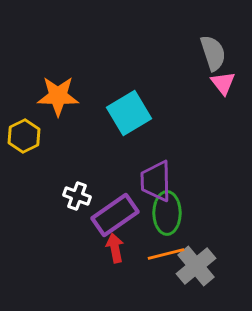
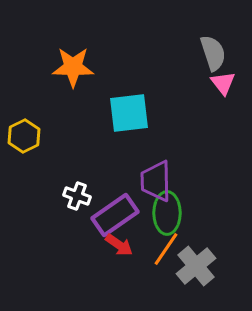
orange star: moved 15 px right, 29 px up
cyan square: rotated 24 degrees clockwise
red arrow: moved 4 px right, 3 px up; rotated 136 degrees clockwise
orange line: moved 5 px up; rotated 42 degrees counterclockwise
